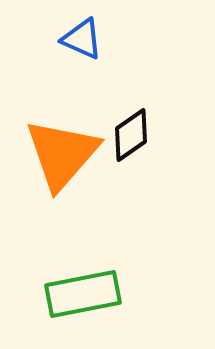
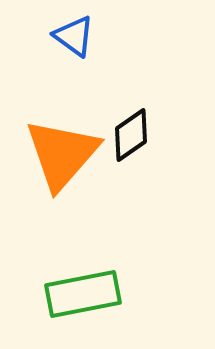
blue triangle: moved 8 px left, 3 px up; rotated 12 degrees clockwise
